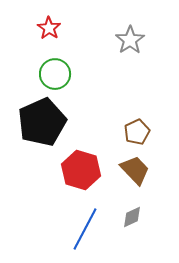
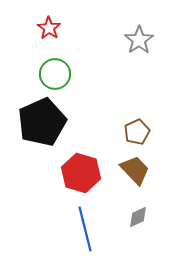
gray star: moved 9 px right
red hexagon: moved 3 px down
gray diamond: moved 6 px right
blue line: rotated 42 degrees counterclockwise
